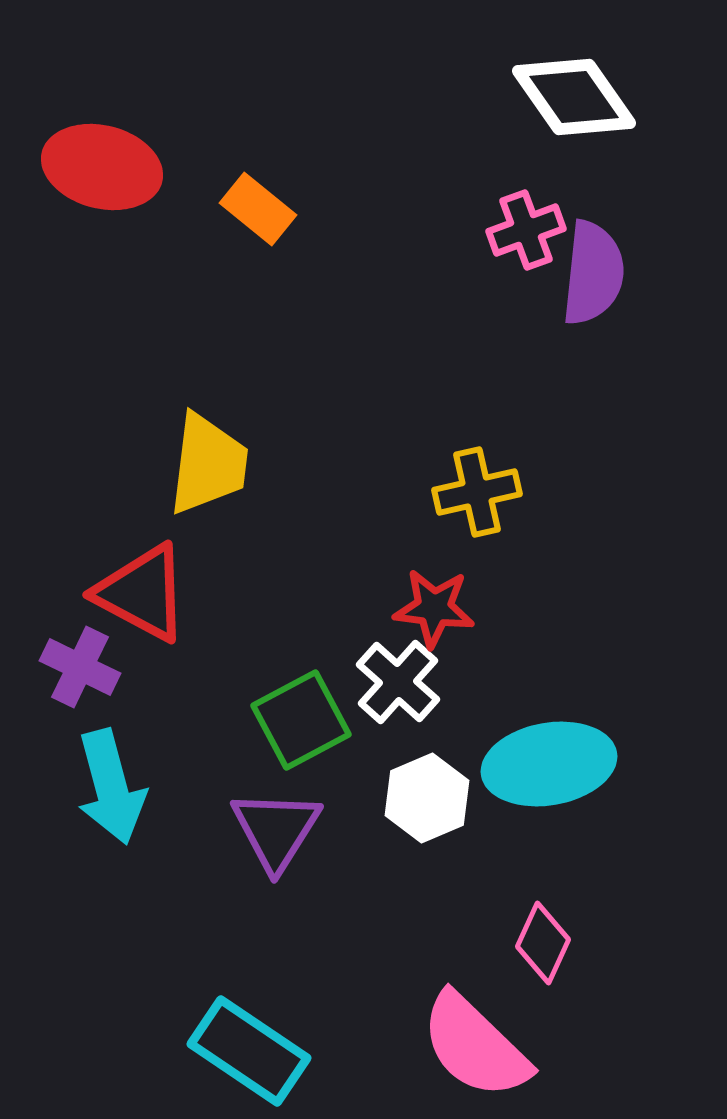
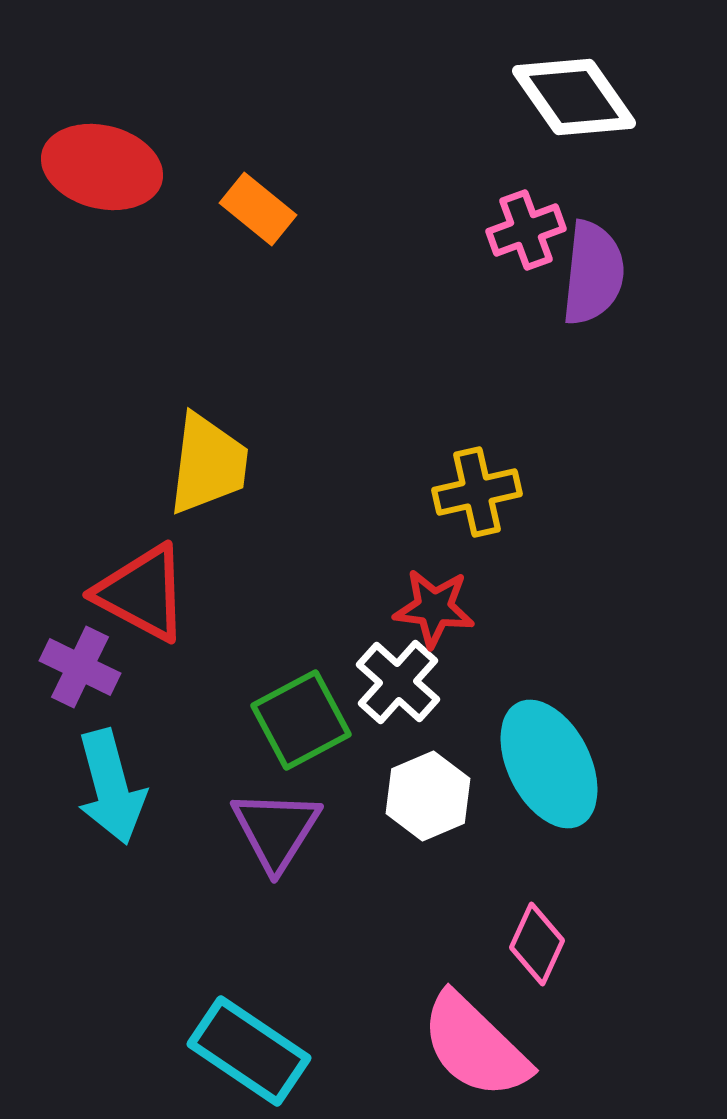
cyan ellipse: rotated 73 degrees clockwise
white hexagon: moved 1 px right, 2 px up
pink diamond: moved 6 px left, 1 px down
